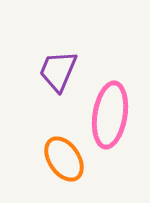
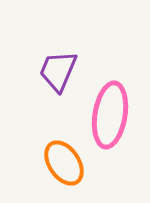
orange ellipse: moved 4 px down
